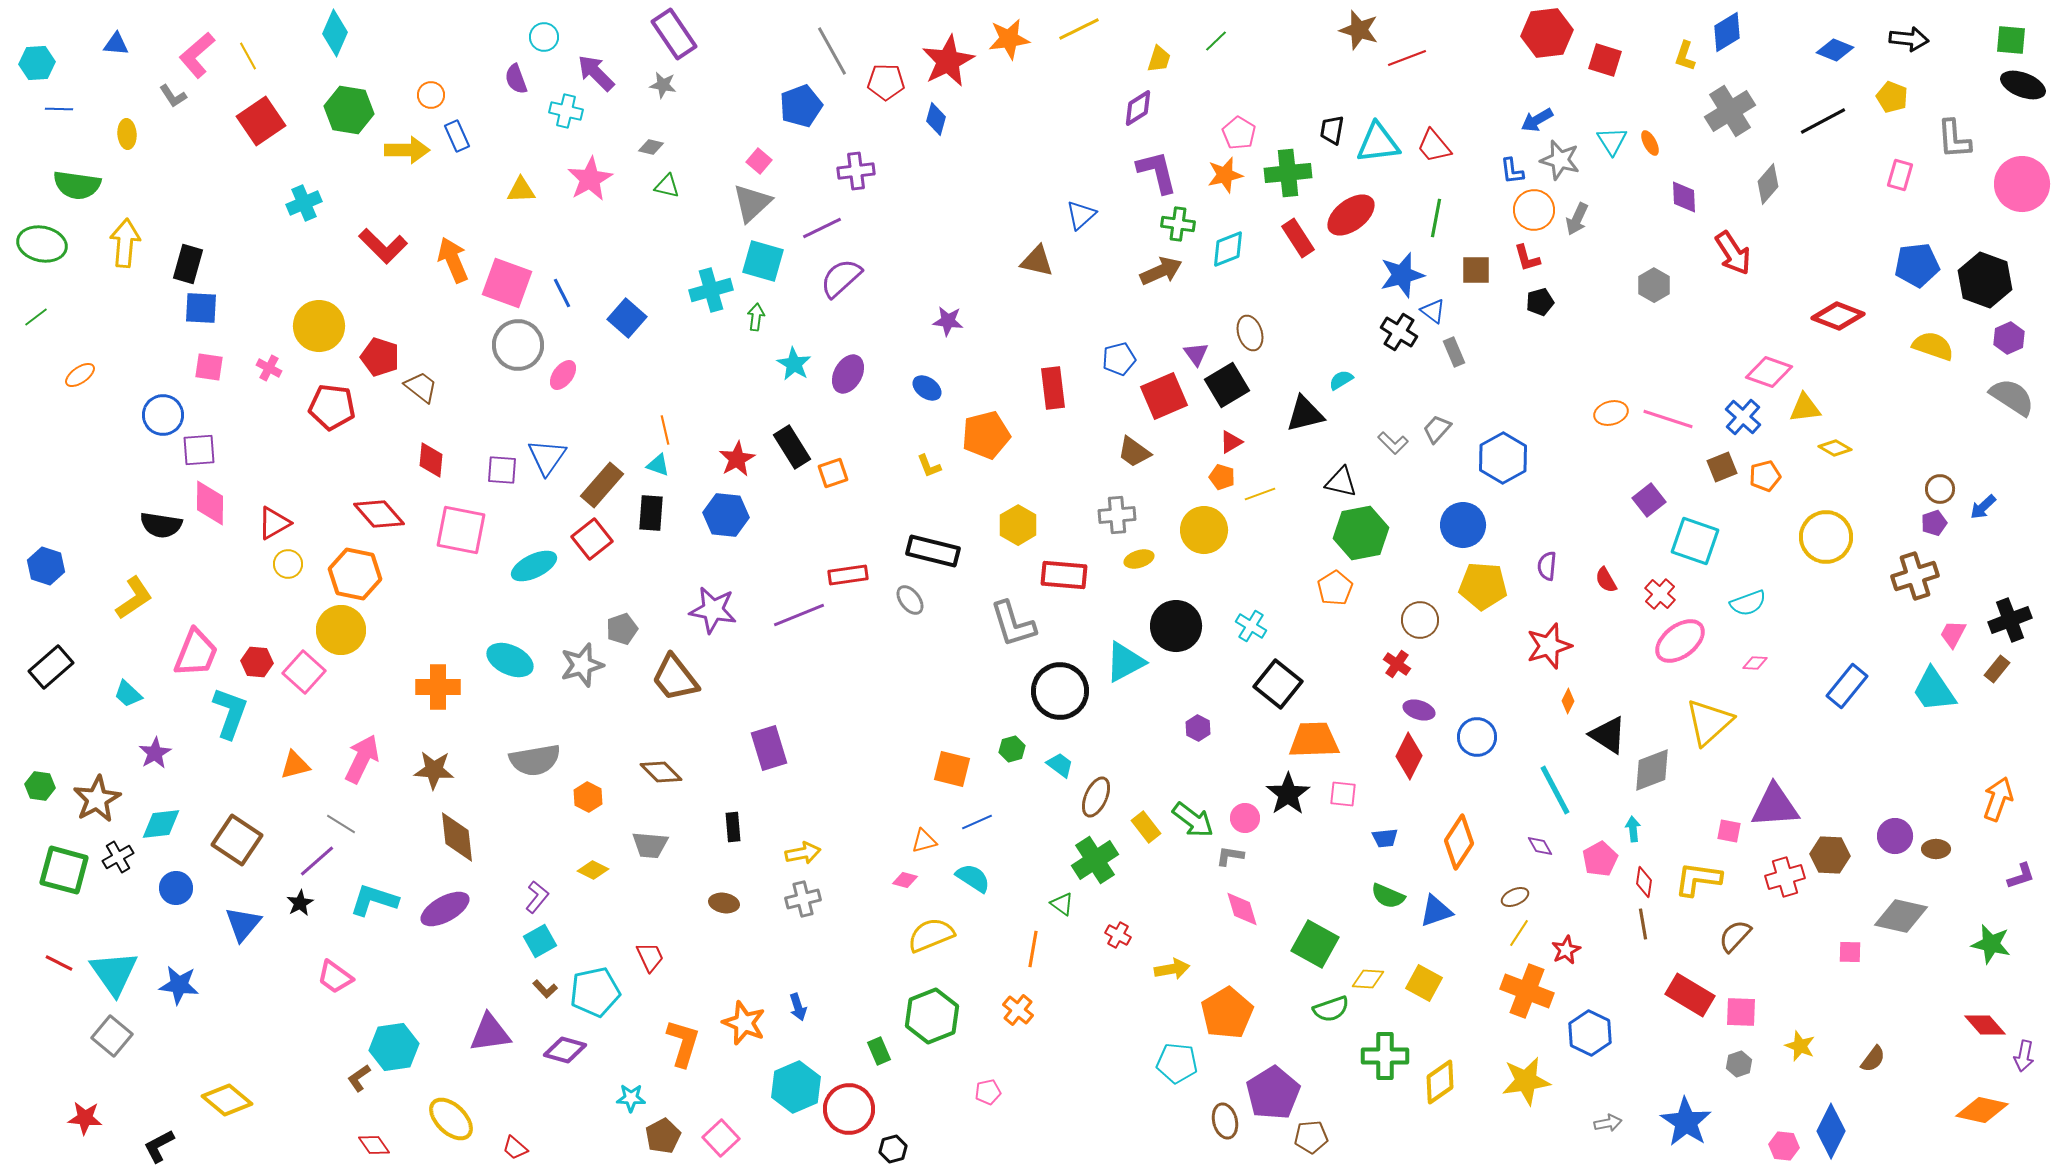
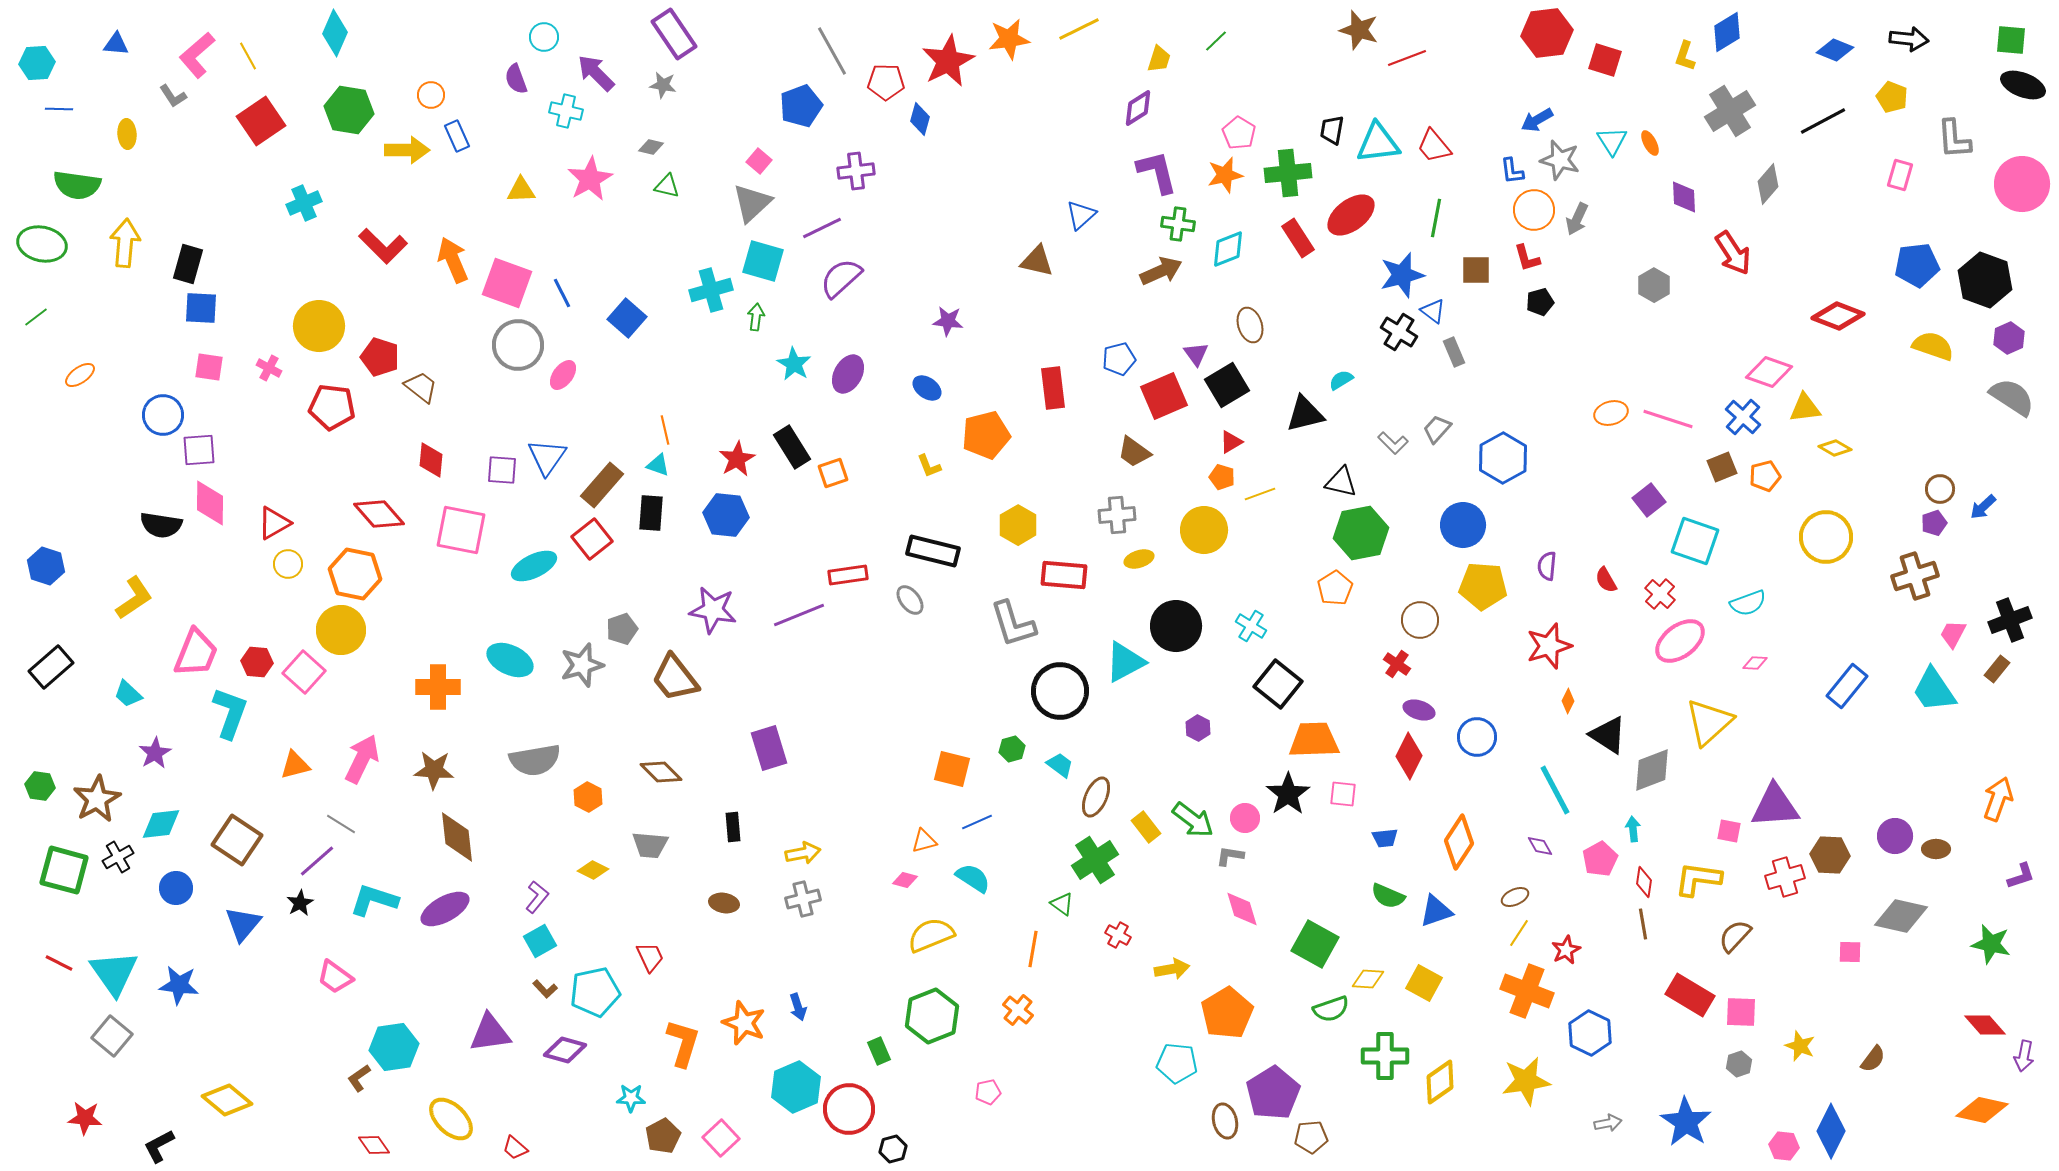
blue diamond at (936, 119): moved 16 px left
brown ellipse at (1250, 333): moved 8 px up
